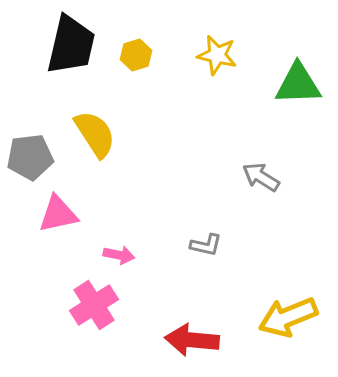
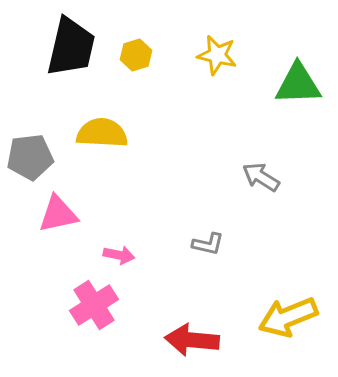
black trapezoid: moved 2 px down
yellow semicircle: moved 7 px right, 1 px up; rotated 54 degrees counterclockwise
gray L-shape: moved 2 px right, 1 px up
